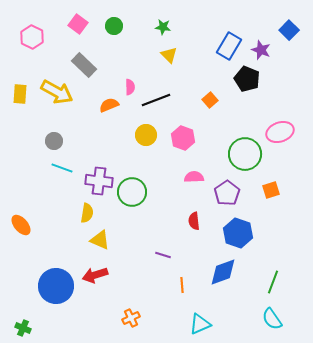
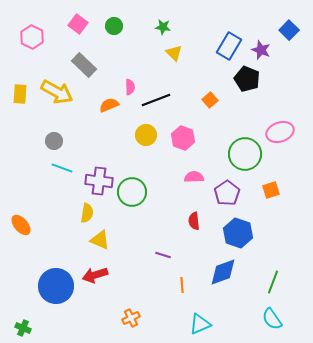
yellow triangle at (169, 55): moved 5 px right, 2 px up
